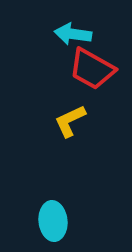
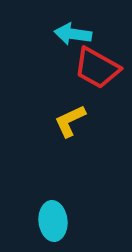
red trapezoid: moved 5 px right, 1 px up
